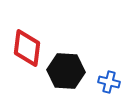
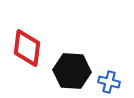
black hexagon: moved 6 px right
